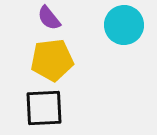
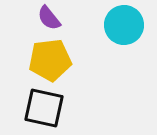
yellow pentagon: moved 2 px left
black square: rotated 15 degrees clockwise
